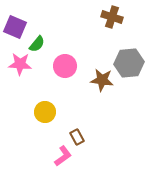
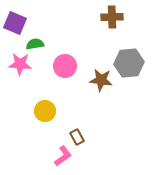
brown cross: rotated 20 degrees counterclockwise
purple square: moved 4 px up
green semicircle: moved 2 px left; rotated 138 degrees counterclockwise
brown star: moved 1 px left
yellow circle: moved 1 px up
